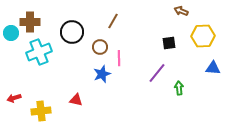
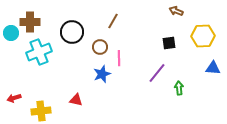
brown arrow: moved 5 px left
